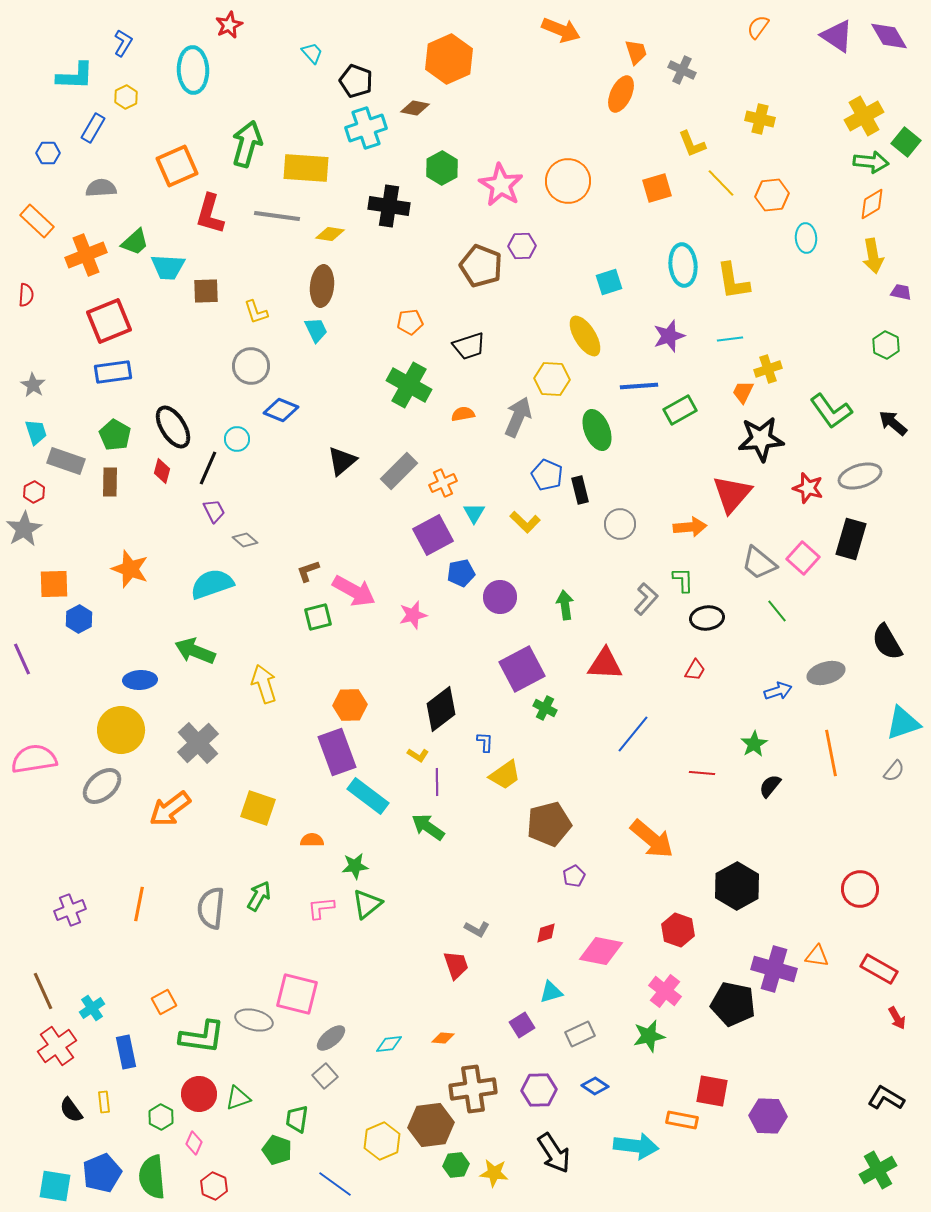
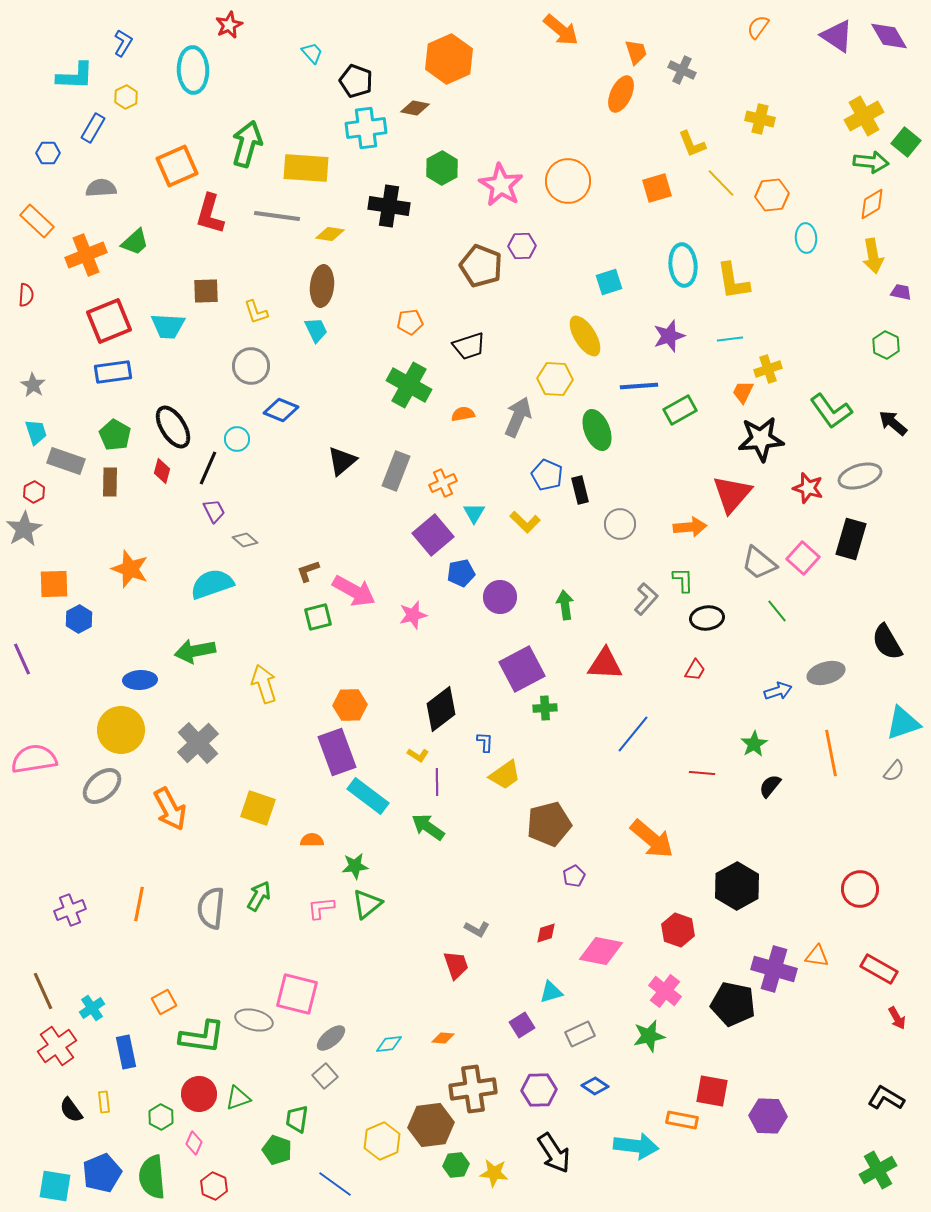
orange arrow at (561, 30): rotated 18 degrees clockwise
cyan cross at (366, 128): rotated 12 degrees clockwise
cyan trapezoid at (168, 267): moved 59 px down
yellow hexagon at (552, 379): moved 3 px right
gray rectangle at (399, 471): moved 3 px left; rotated 24 degrees counterclockwise
purple square at (433, 535): rotated 12 degrees counterclockwise
green arrow at (195, 651): rotated 33 degrees counterclockwise
green cross at (545, 708): rotated 30 degrees counterclockwise
orange arrow at (170, 809): rotated 81 degrees counterclockwise
